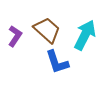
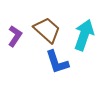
cyan arrow: moved 1 px left; rotated 8 degrees counterclockwise
